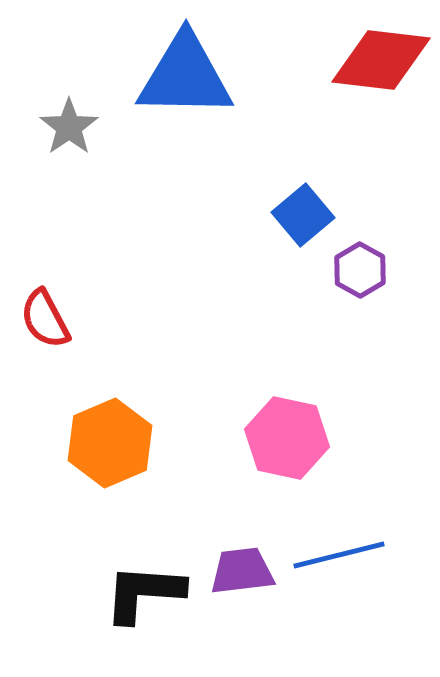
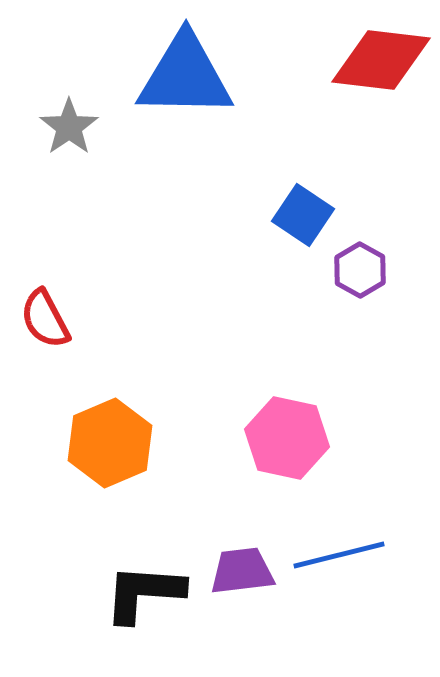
blue square: rotated 16 degrees counterclockwise
